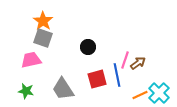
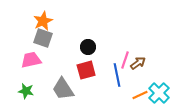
orange star: rotated 12 degrees clockwise
red square: moved 11 px left, 9 px up
